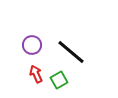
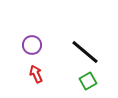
black line: moved 14 px right
green square: moved 29 px right, 1 px down
